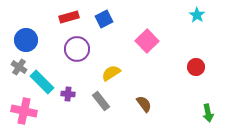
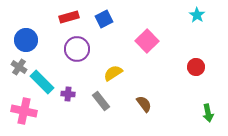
yellow semicircle: moved 2 px right
